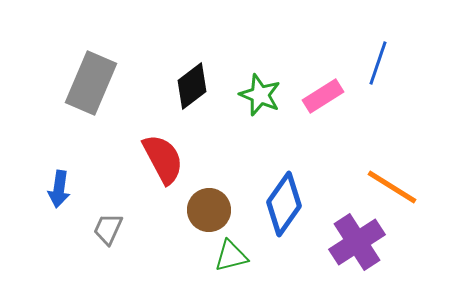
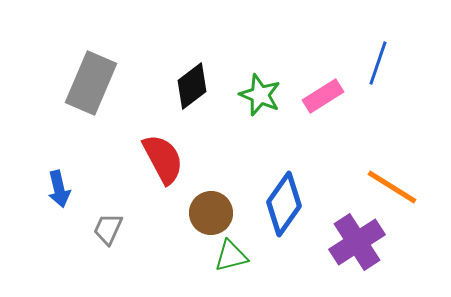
blue arrow: rotated 21 degrees counterclockwise
brown circle: moved 2 px right, 3 px down
